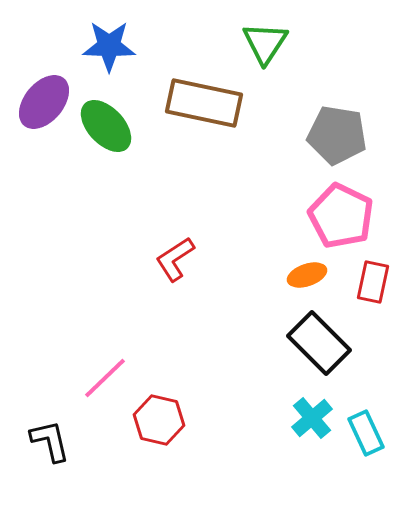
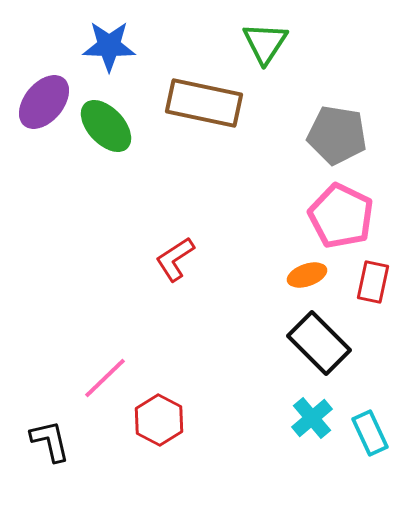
red hexagon: rotated 15 degrees clockwise
cyan rectangle: moved 4 px right
